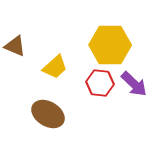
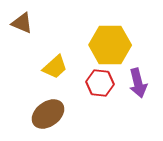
brown triangle: moved 7 px right, 23 px up
purple arrow: moved 4 px right, 1 px up; rotated 32 degrees clockwise
brown ellipse: rotated 68 degrees counterclockwise
